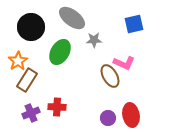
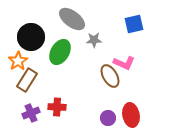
gray ellipse: moved 1 px down
black circle: moved 10 px down
